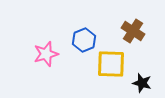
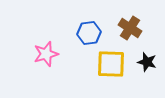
brown cross: moved 3 px left, 3 px up
blue hexagon: moved 5 px right, 7 px up; rotated 15 degrees clockwise
black star: moved 5 px right, 21 px up
